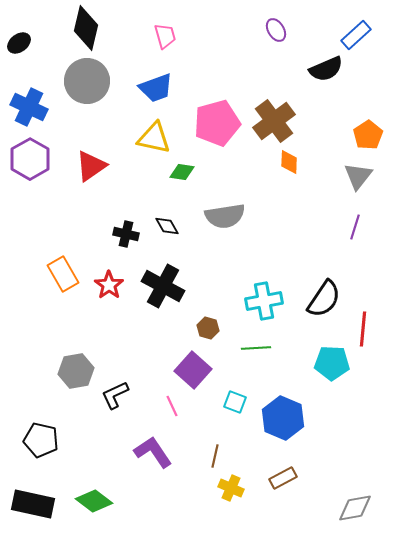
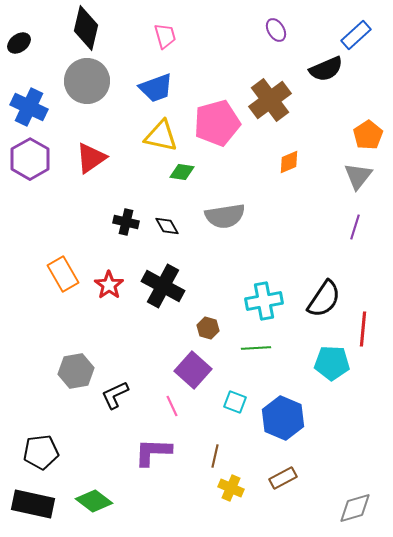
brown cross at (274, 121): moved 4 px left, 21 px up
yellow triangle at (154, 138): moved 7 px right, 2 px up
orange diamond at (289, 162): rotated 65 degrees clockwise
red triangle at (91, 166): moved 8 px up
black cross at (126, 234): moved 12 px up
black pentagon at (41, 440): moved 12 px down; rotated 20 degrees counterclockwise
purple L-shape at (153, 452): rotated 54 degrees counterclockwise
gray diamond at (355, 508): rotated 6 degrees counterclockwise
